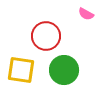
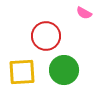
pink semicircle: moved 2 px left, 1 px up
yellow square: moved 1 px right, 2 px down; rotated 12 degrees counterclockwise
